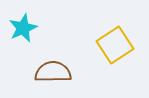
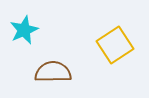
cyan star: moved 1 px right, 2 px down
